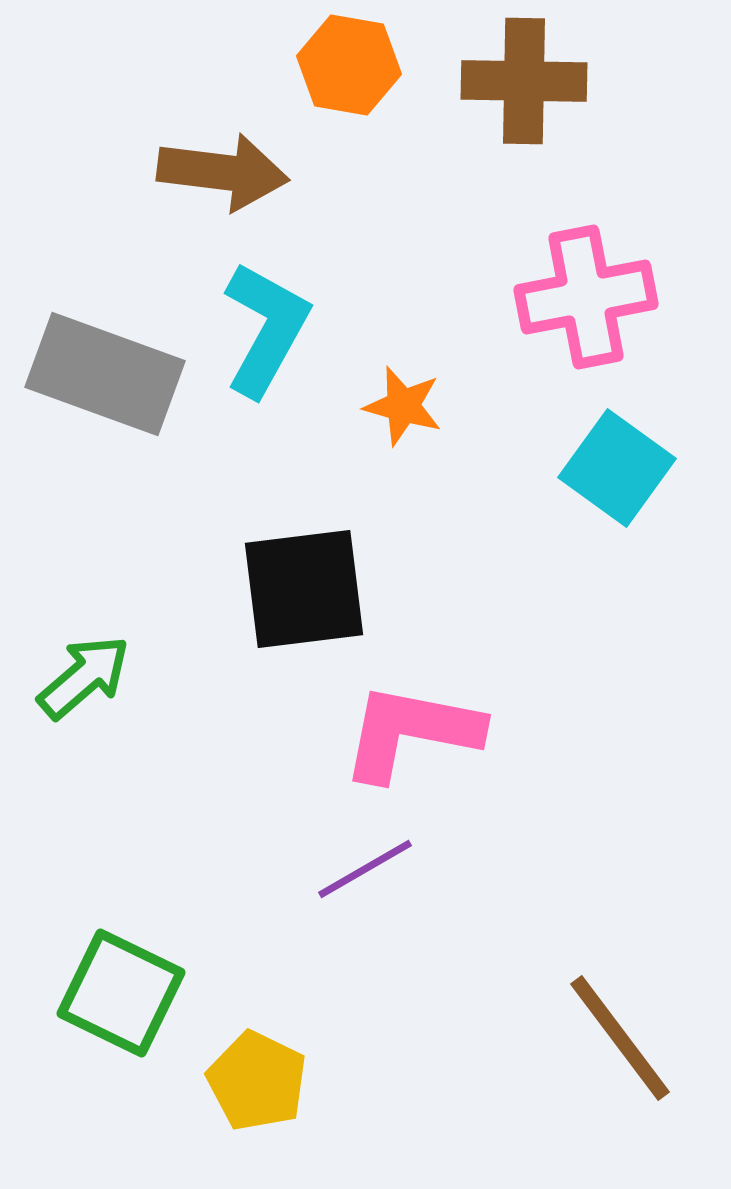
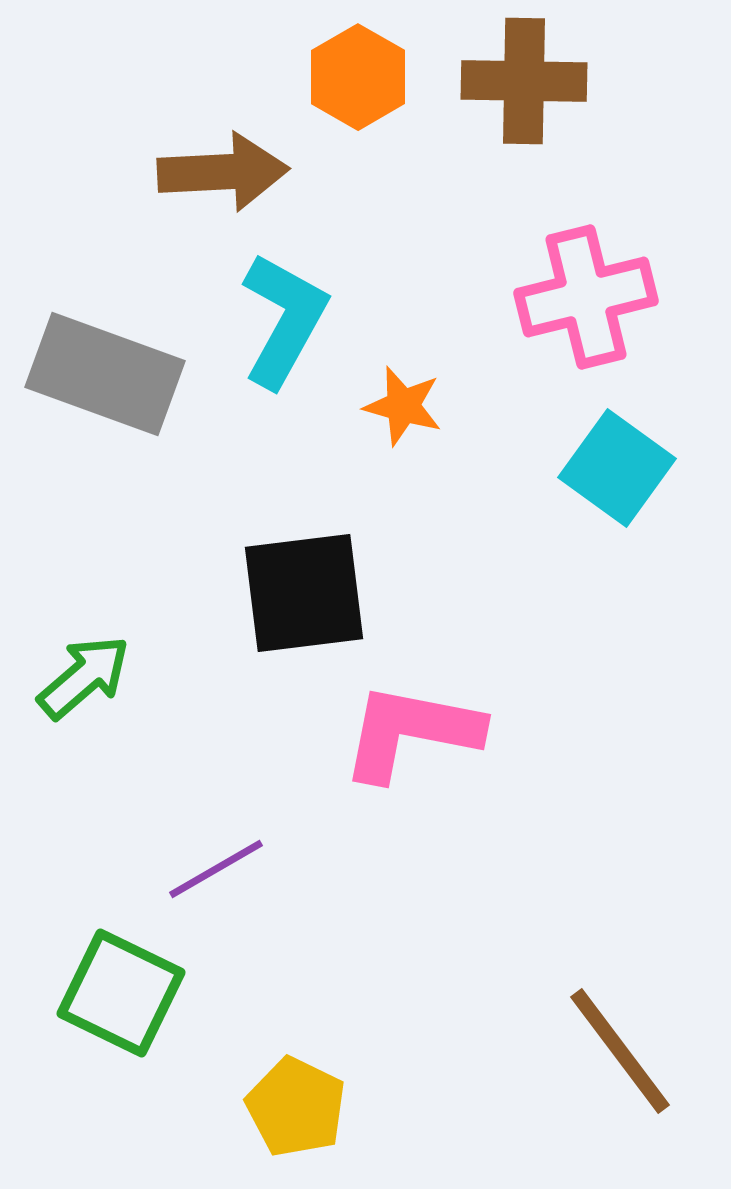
orange hexagon: moved 9 px right, 12 px down; rotated 20 degrees clockwise
brown arrow: rotated 10 degrees counterclockwise
pink cross: rotated 3 degrees counterclockwise
cyan L-shape: moved 18 px right, 9 px up
black square: moved 4 px down
purple line: moved 149 px left
brown line: moved 13 px down
yellow pentagon: moved 39 px right, 26 px down
